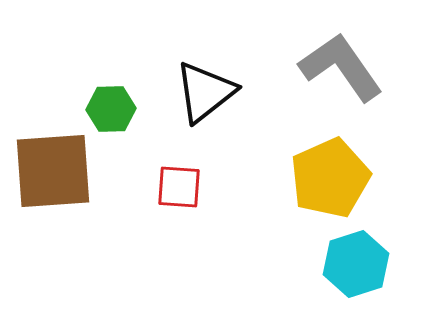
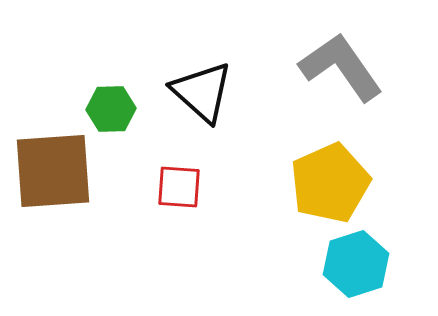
black triangle: moved 3 px left; rotated 40 degrees counterclockwise
yellow pentagon: moved 5 px down
